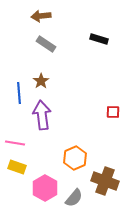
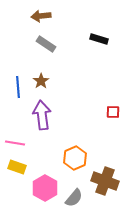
blue line: moved 1 px left, 6 px up
